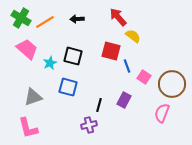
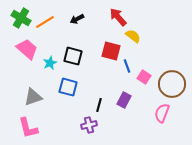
black arrow: rotated 24 degrees counterclockwise
